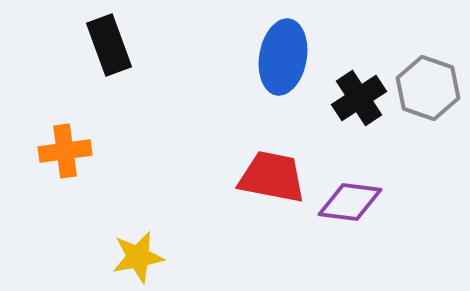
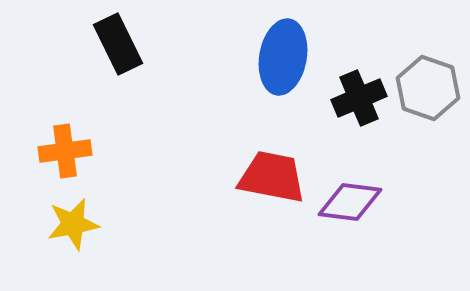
black rectangle: moved 9 px right, 1 px up; rotated 6 degrees counterclockwise
black cross: rotated 10 degrees clockwise
yellow star: moved 65 px left, 33 px up
